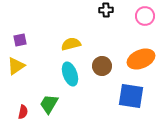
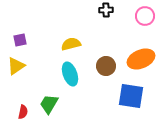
brown circle: moved 4 px right
